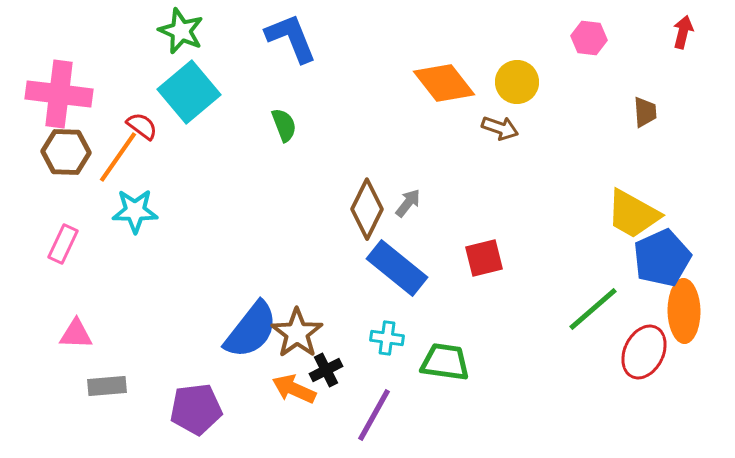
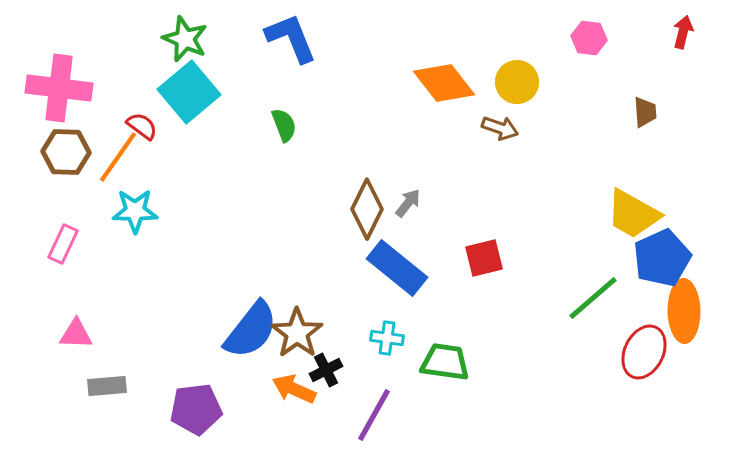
green star: moved 4 px right, 8 px down
pink cross: moved 6 px up
green line: moved 11 px up
